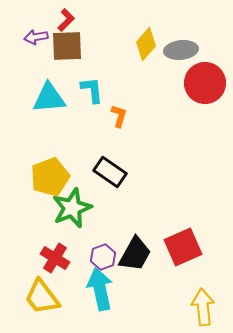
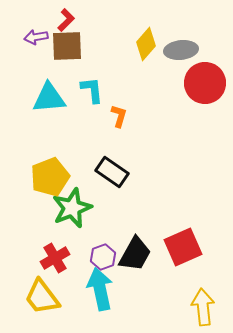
black rectangle: moved 2 px right
red cross: rotated 28 degrees clockwise
